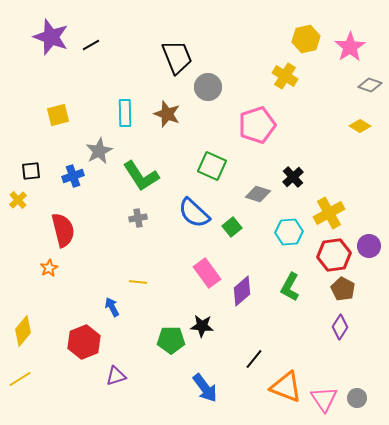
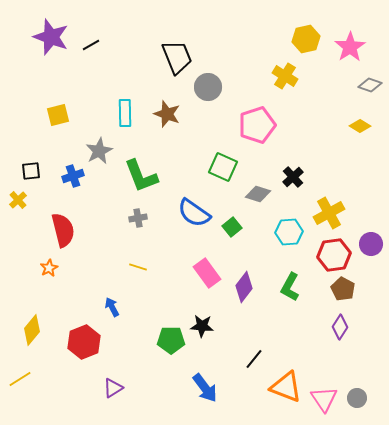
green square at (212, 166): moved 11 px right, 1 px down
green L-shape at (141, 176): rotated 12 degrees clockwise
blue semicircle at (194, 213): rotated 8 degrees counterclockwise
purple circle at (369, 246): moved 2 px right, 2 px up
yellow line at (138, 282): moved 15 px up; rotated 12 degrees clockwise
purple diamond at (242, 291): moved 2 px right, 4 px up; rotated 12 degrees counterclockwise
yellow diamond at (23, 331): moved 9 px right, 1 px up
purple triangle at (116, 376): moved 3 px left, 12 px down; rotated 15 degrees counterclockwise
